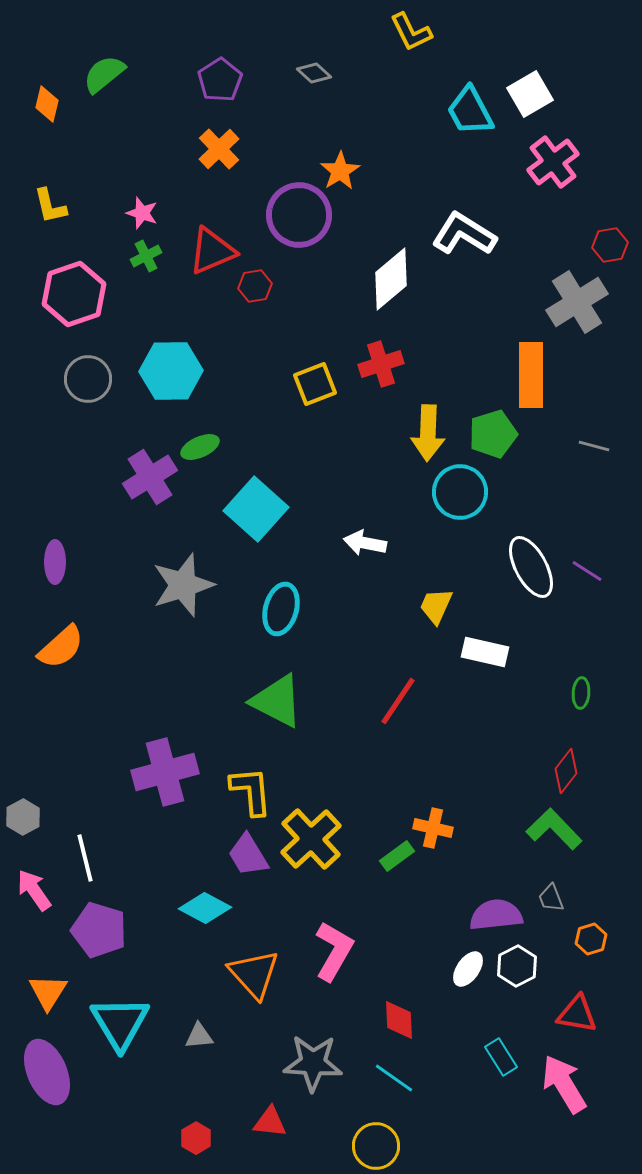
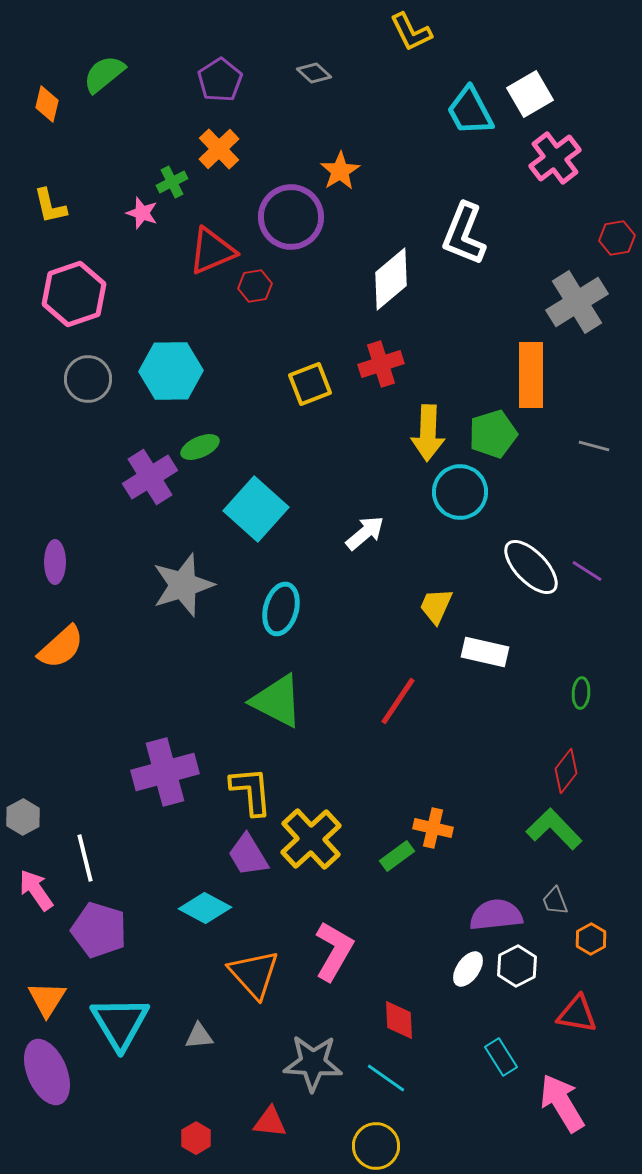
pink cross at (553, 162): moved 2 px right, 4 px up
purple circle at (299, 215): moved 8 px left, 2 px down
white L-shape at (464, 234): rotated 100 degrees counterclockwise
red hexagon at (610, 245): moved 7 px right, 7 px up
green cross at (146, 256): moved 26 px right, 74 px up
yellow square at (315, 384): moved 5 px left
white arrow at (365, 543): moved 10 px up; rotated 129 degrees clockwise
white ellipse at (531, 567): rotated 16 degrees counterclockwise
pink arrow at (34, 890): moved 2 px right
gray trapezoid at (551, 898): moved 4 px right, 3 px down
orange hexagon at (591, 939): rotated 12 degrees counterclockwise
orange triangle at (48, 992): moved 1 px left, 7 px down
cyan line at (394, 1078): moved 8 px left
pink arrow at (564, 1084): moved 2 px left, 19 px down
